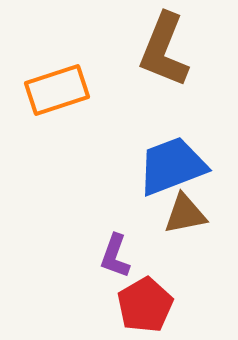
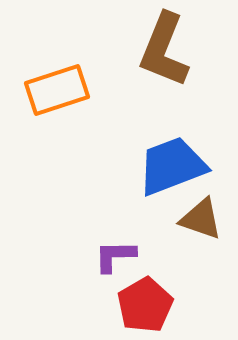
brown triangle: moved 16 px right, 5 px down; rotated 30 degrees clockwise
purple L-shape: rotated 69 degrees clockwise
